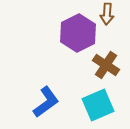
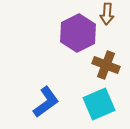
brown cross: rotated 12 degrees counterclockwise
cyan square: moved 1 px right, 1 px up
